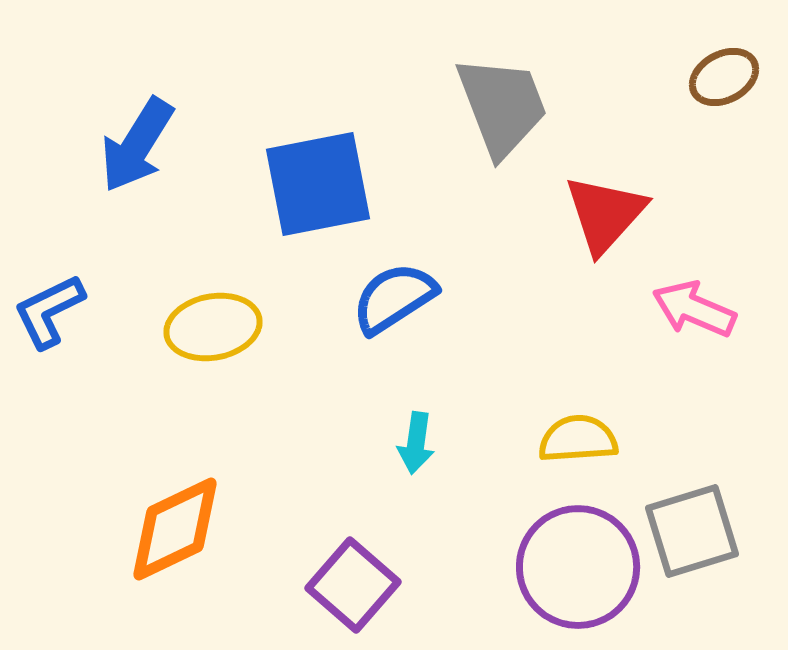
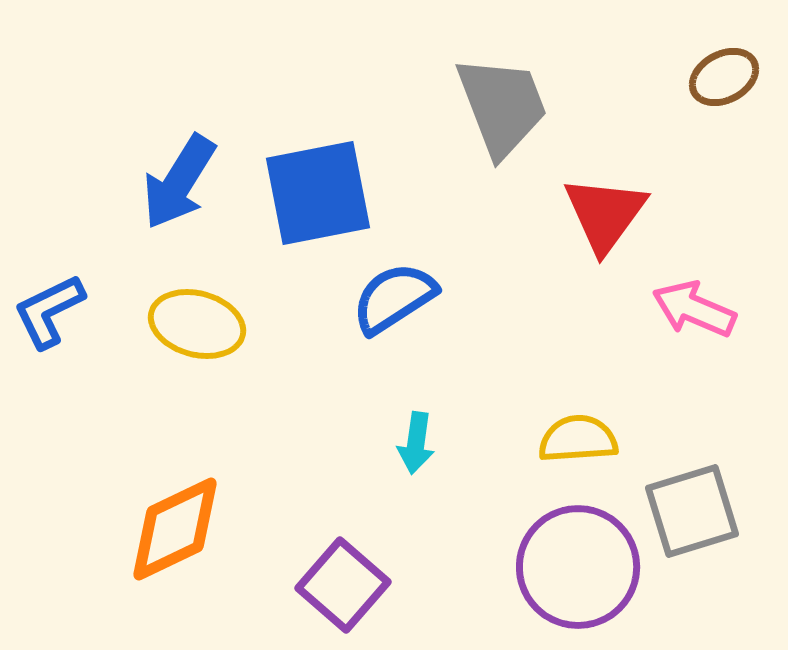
blue arrow: moved 42 px right, 37 px down
blue square: moved 9 px down
red triangle: rotated 6 degrees counterclockwise
yellow ellipse: moved 16 px left, 3 px up; rotated 26 degrees clockwise
gray square: moved 20 px up
purple square: moved 10 px left
